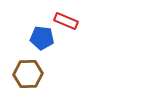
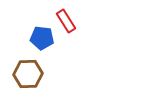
red rectangle: rotated 35 degrees clockwise
